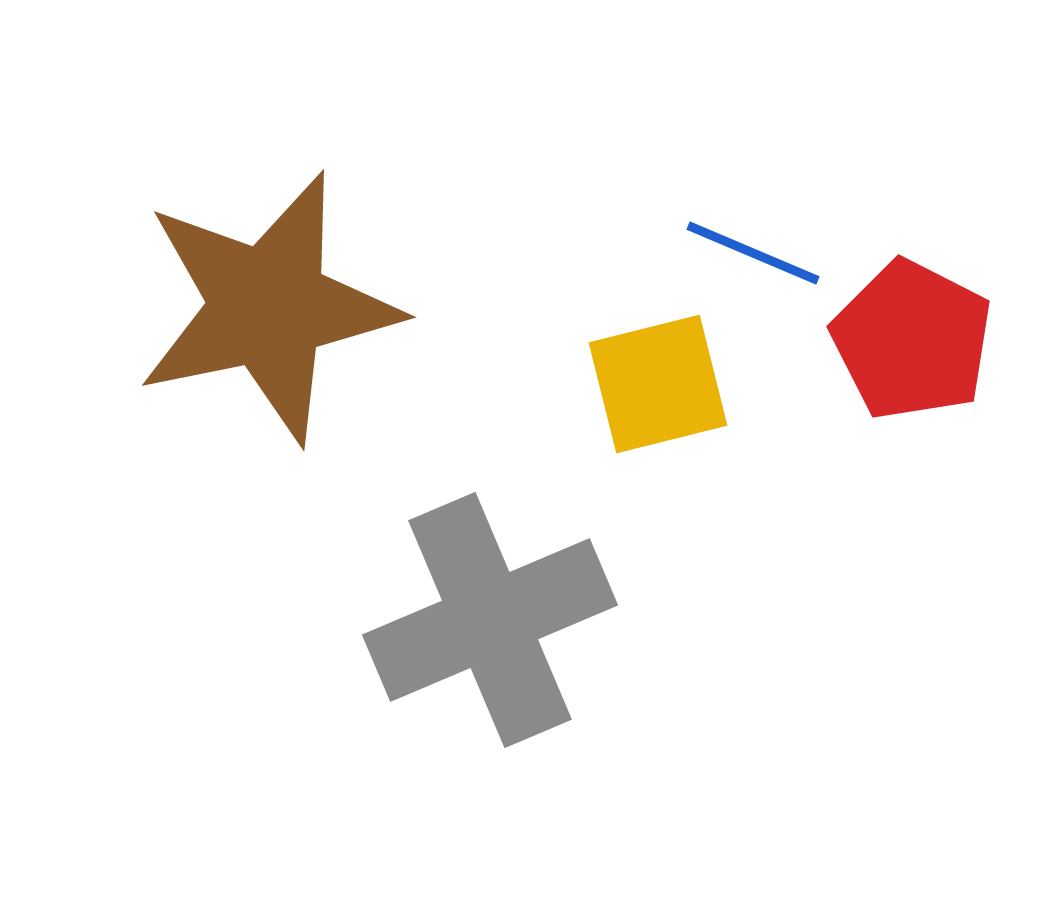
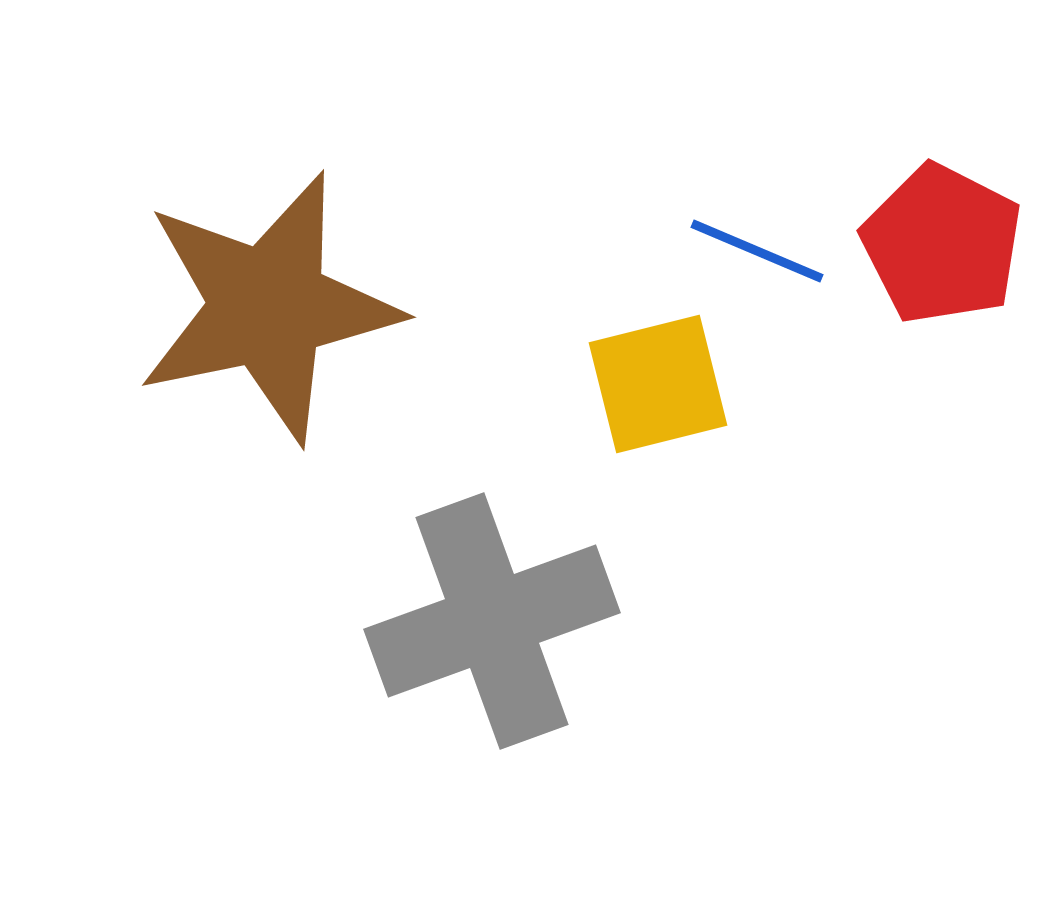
blue line: moved 4 px right, 2 px up
red pentagon: moved 30 px right, 96 px up
gray cross: moved 2 px right, 1 px down; rotated 3 degrees clockwise
